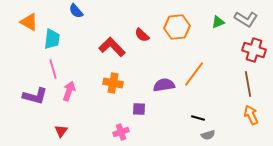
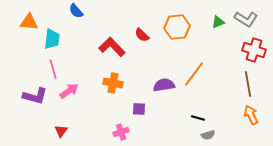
orange triangle: rotated 24 degrees counterclockwise
pink arrow: rotated 36 degrees clockwise
